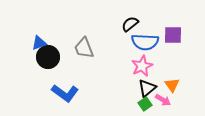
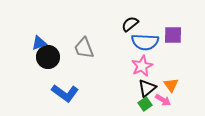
orange triangle: moved 1 px left
